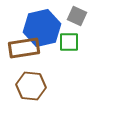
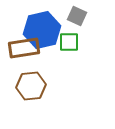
blue hexagon: moved 2 px down
brown hexagon: rotated 12 degrees counterclockwise
